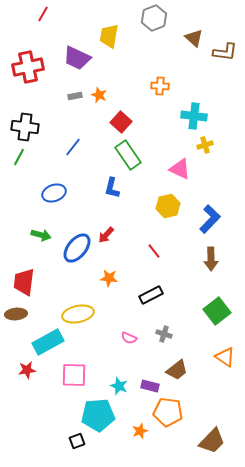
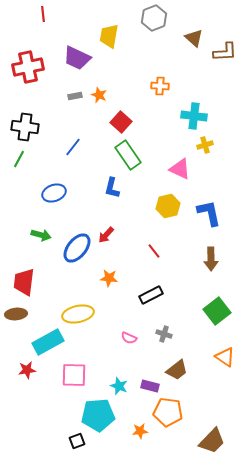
red line at (43, 14): rotated 35 degrees counterclockwise
brown L-shape at (225, 52): rotated 10 degrees counterclockwise
green line at (19, 157): moved 2 px down
blue L-shape at (210, 219): moved 1 px left, 6 px up; rotated 56 degrees counterclockwise
orange star at (140, 431): rotated 14 degrees clockwise
